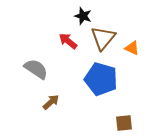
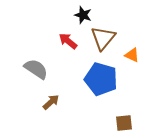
black star: moved 1 px up
orange triangle: moved 7 px down
